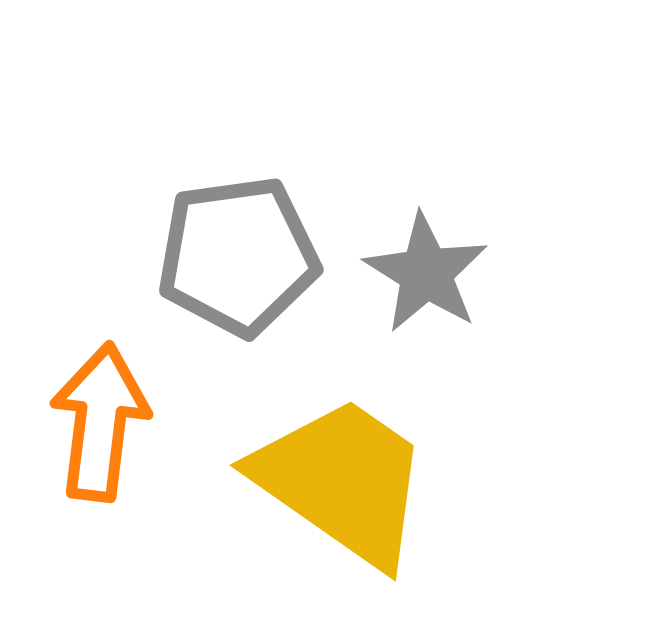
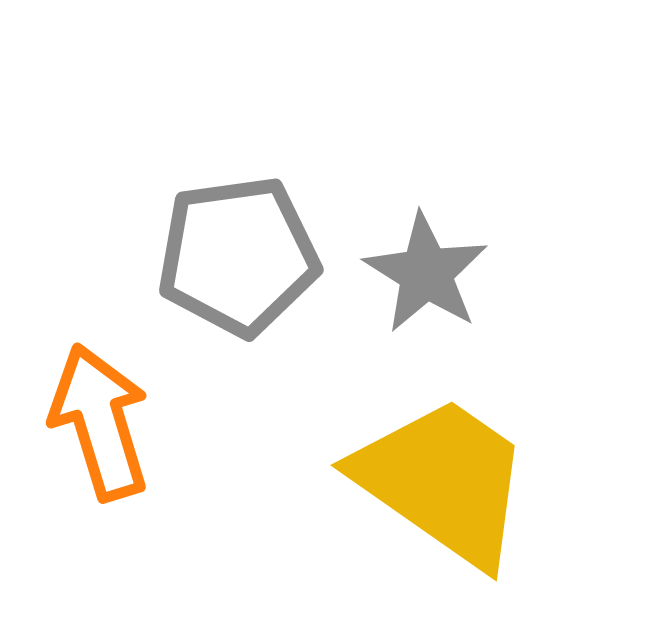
orange arrow: rotated 24 degrees counterclockwise
yellow trapezoid: moved 101 px right
